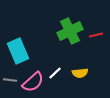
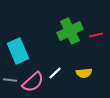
yellow semicircle: moved 4 px right
